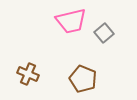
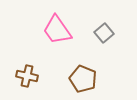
pink trapezoid: moved 14 px left, 9 px down; rotated 68 degrees clockwise
brown cross: moved 1 px left, 2 px down; rotated 10 degrees counterclockwise
